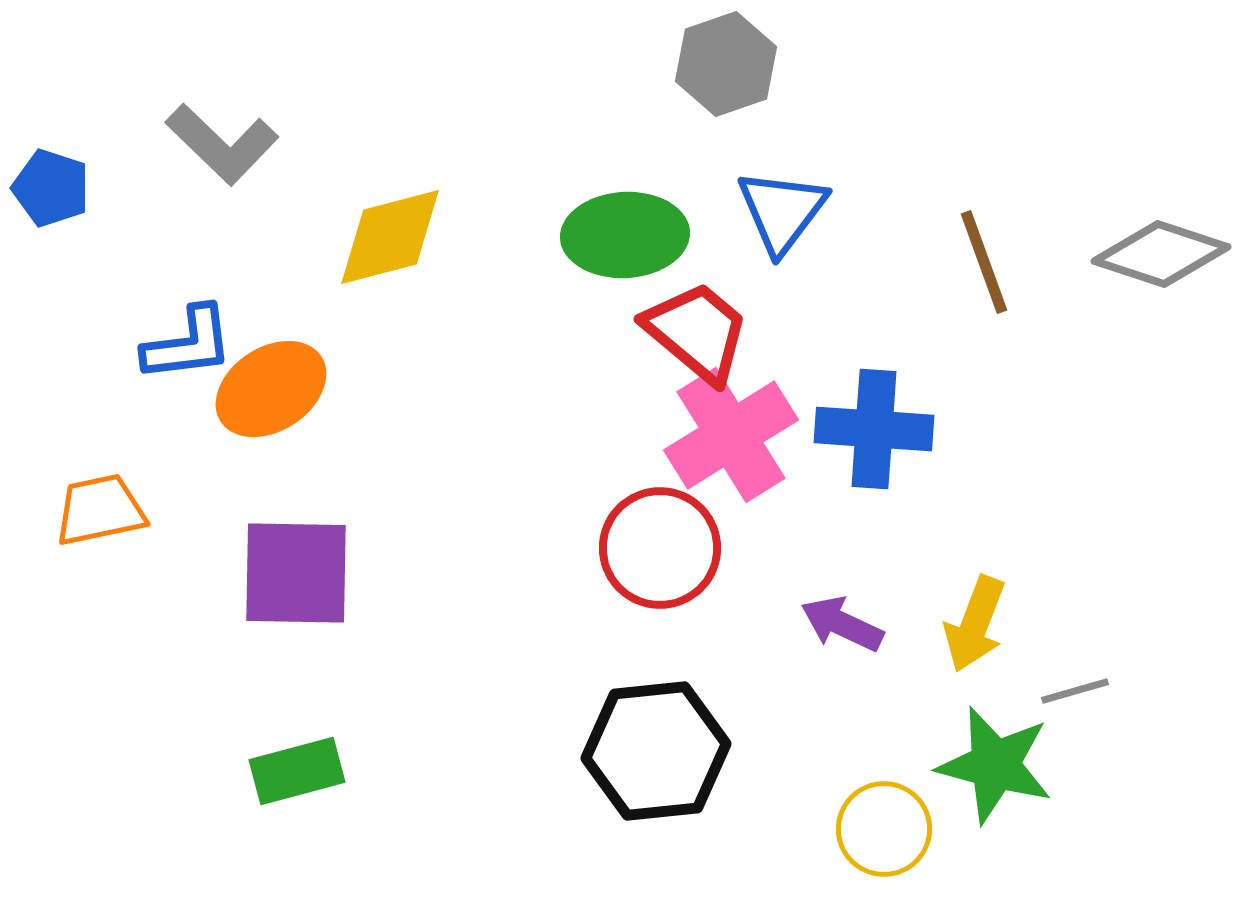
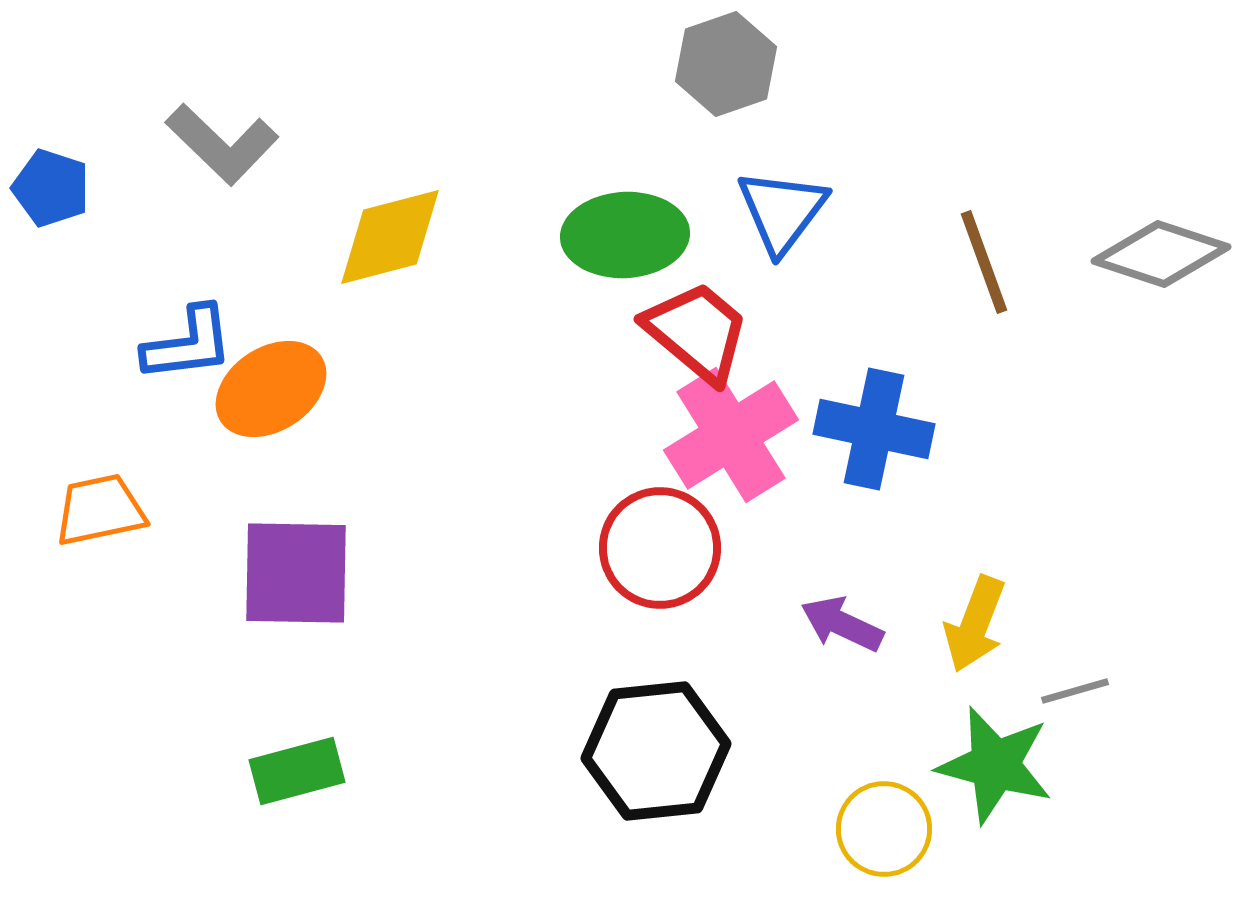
blue cross: rotated 8 degrees clockwise
